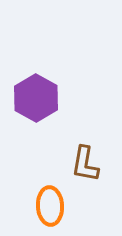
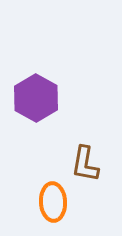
orange ellipse: moved 3 px right, 4 px up
